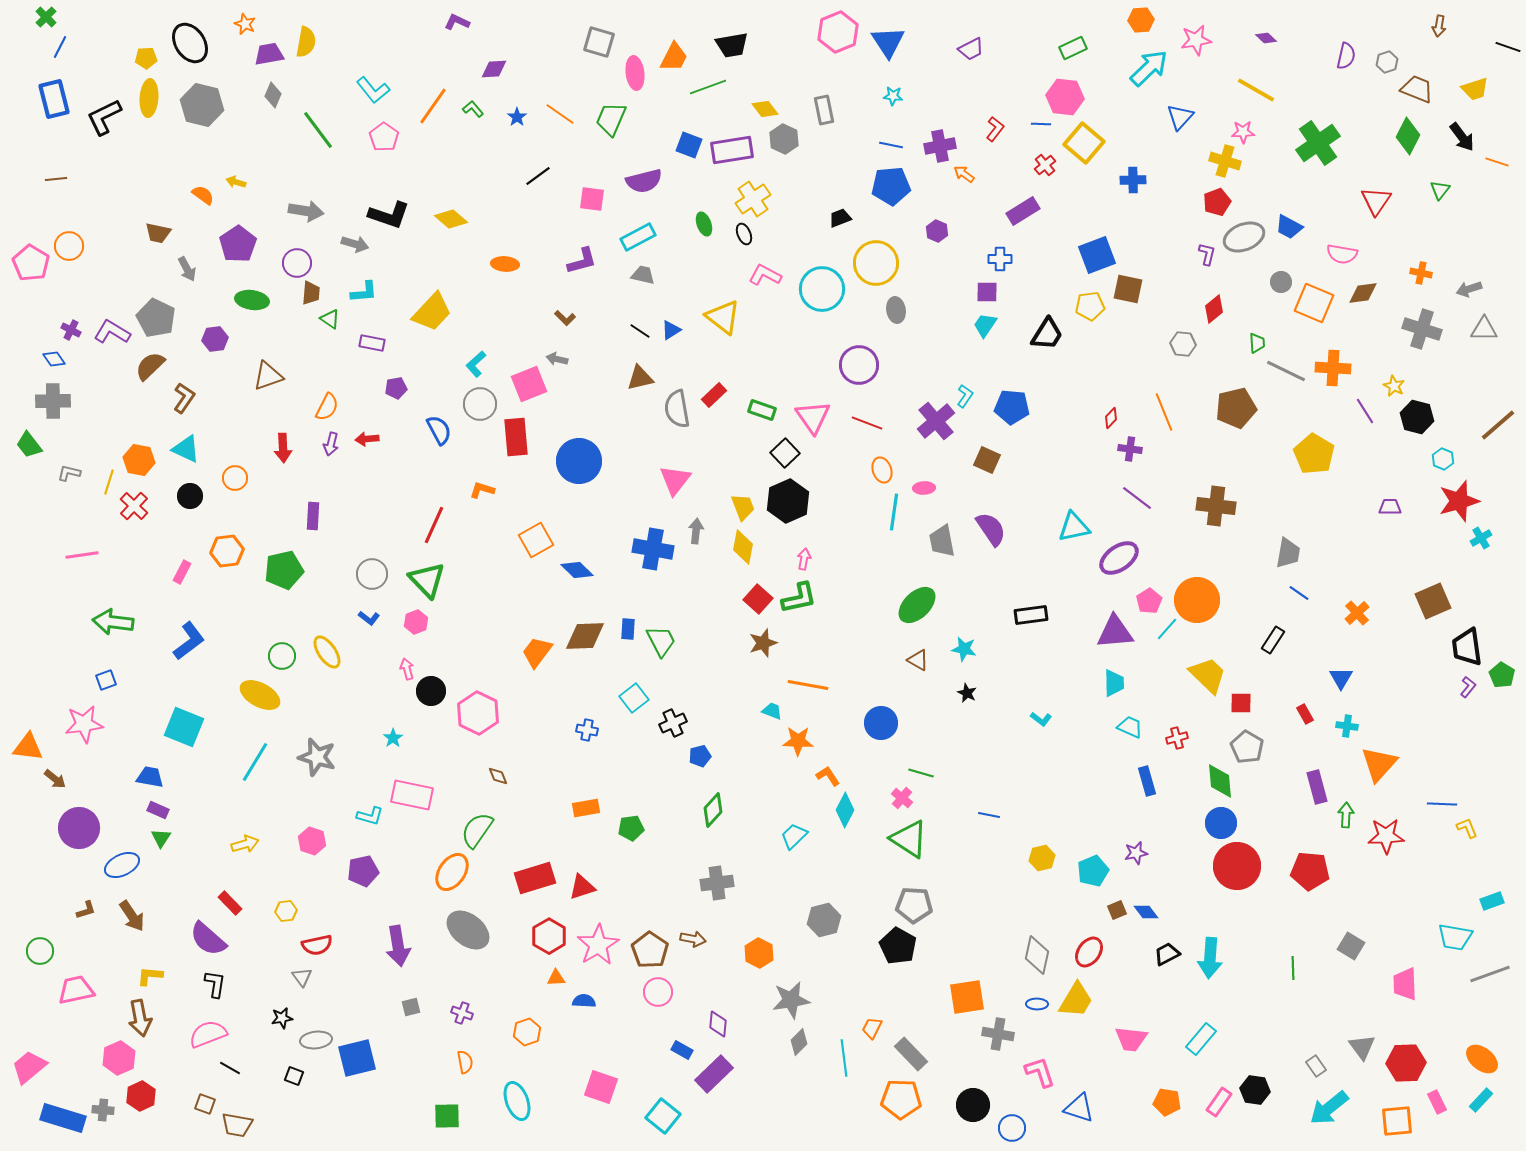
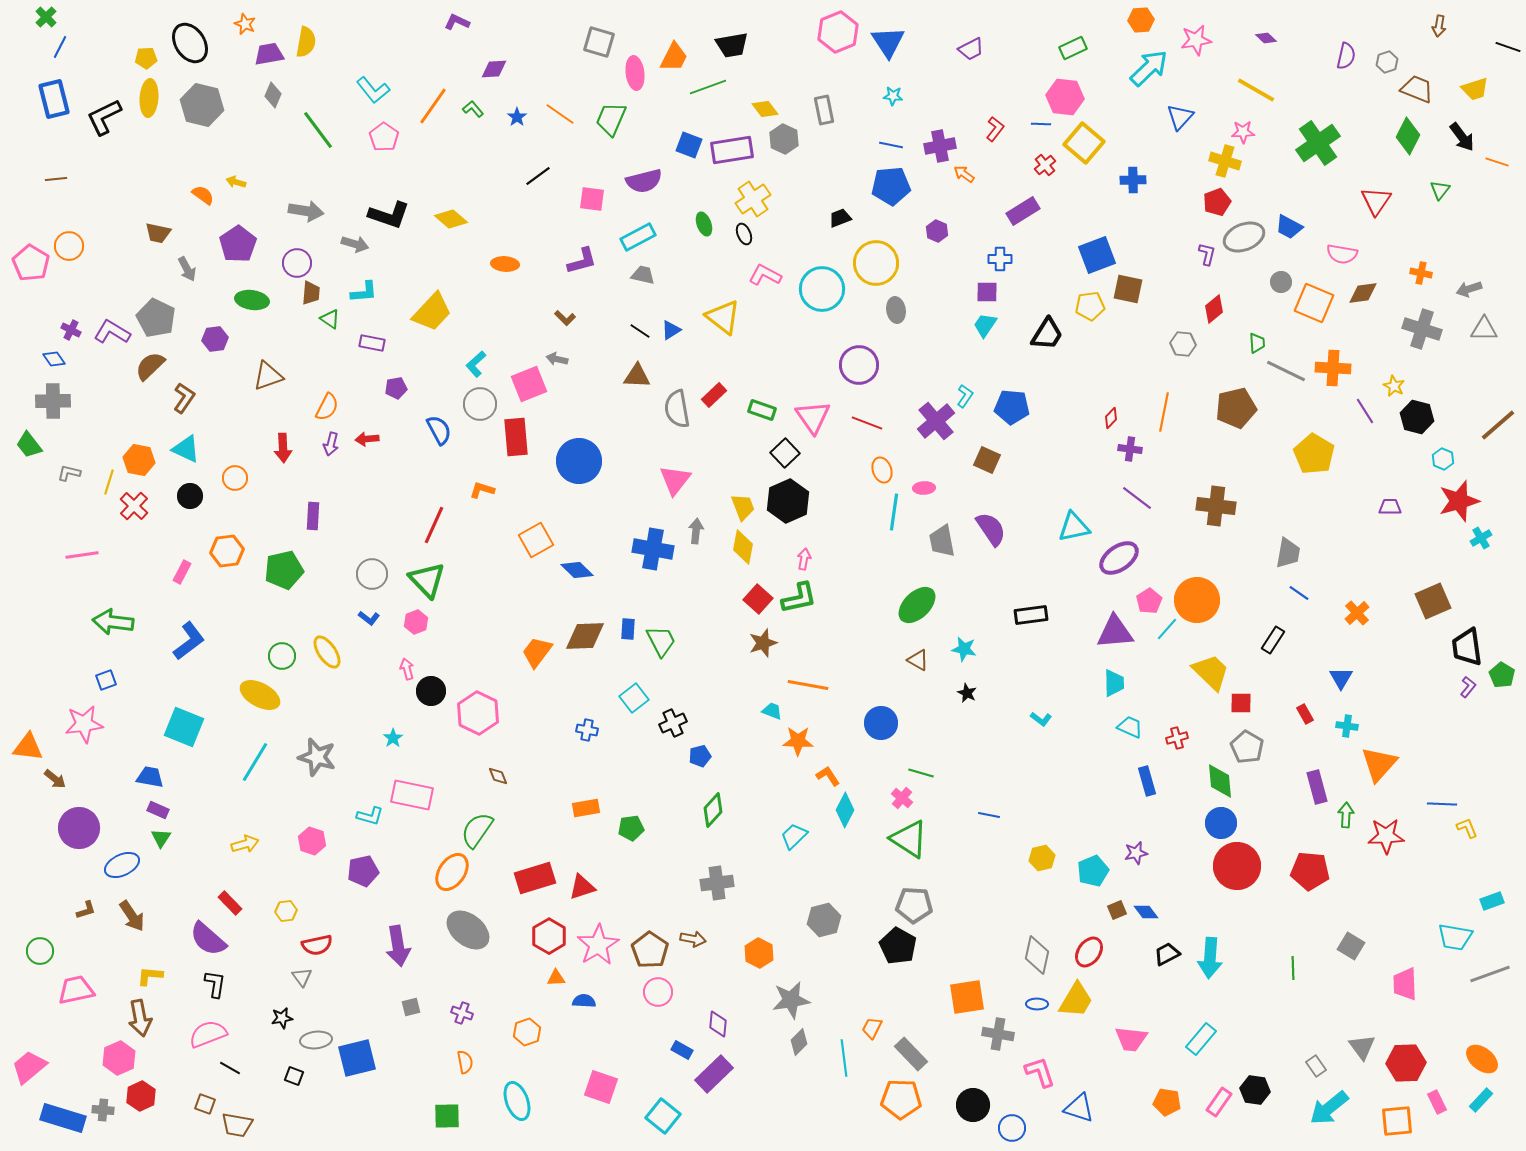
brown triangle at (640, 378): moved 3 px left, 2 px up; rotated 16 degrees clockwise
orange line at (1164, 412): rotated 33 degrees clockwise
yellow trapezoid at (1208, 675): moved 3 px right, 3 px up
